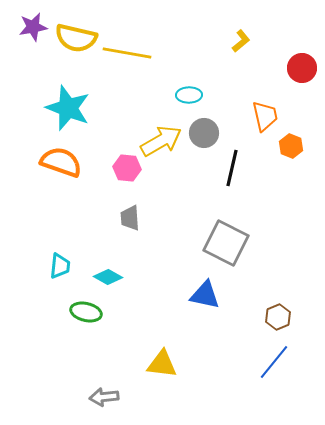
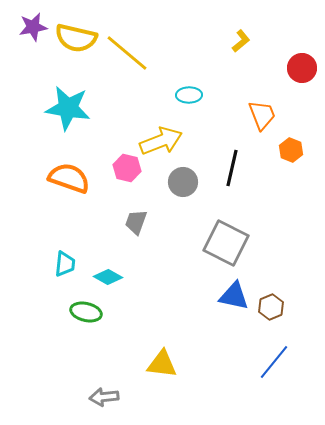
yellow line: rotated 30 degrees clockwise
cyan star: rotated 12 degrees counterclockwise
orange trapezoid: moved 3 px left, 1 px up; rotated 8 degrees counterclockwise
gray circle: moved 21 px left, 49 px down
yellow arrow: rotated 9 degrees clockwise
orange hexagon: moved 4 px down
orange semicircle: moved 8 px right, 16 px down
pink hexagon: rotated 8 degrees clockwise
gray trapezoid: moved 6 px right, 4 px down; rotated 24 degrees clockwise
cyan trapezoid: moved 5 px right, 2 px up
blue triangle: moved 29 px right, 1 px down
brown hexagon: moved 7 px left, 10 px up
